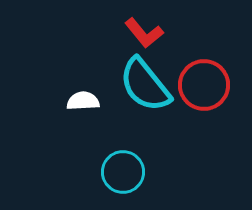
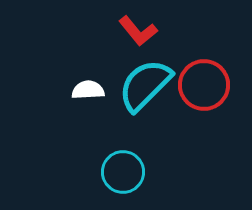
red L-shape: moved 6 px left, 2 px up
cyan semicircle: rotated 84 degrees clockwise
white semicircle: moved 5 px right, 11 px up
